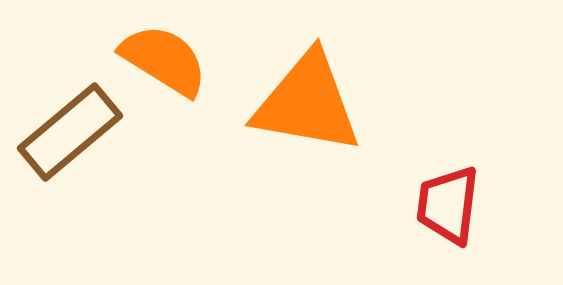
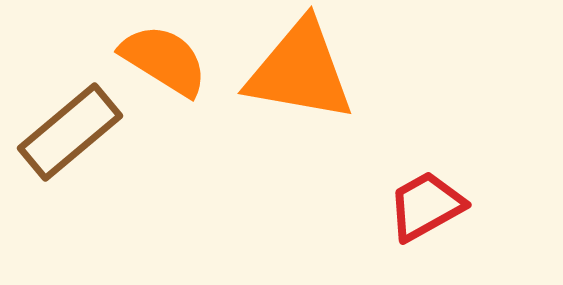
orange triangle: moved 7 px left, 32 px up
red trapezoid: moved 22 px left, 1 px down; rotated 54 degrees clockwise
